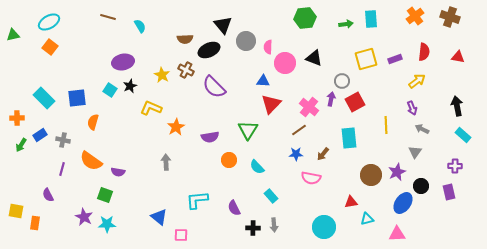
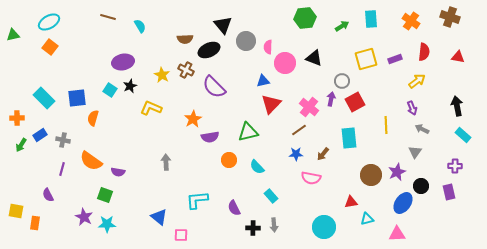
orange cross at (415, 16): moved 4 px left, 5 px down; rotated 18 degrees counterclockwise
green arrow at (346, 24): moved 4 px left, 2 px down; rotated 24 degrees counterclockwise
blue triangle at (263, 81): rotated 16 degrees counterclockwise
orange semicircle at (93, 122): moved 4 px up
orange star at (176, 127): moved 17 px right, 8 px up
green triangle at (248, 130): moved 2 px down; rotated 45 degrees clockwise
